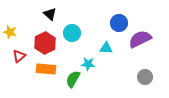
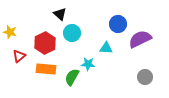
black triangle: moved 10 px right
blue circle: moved 1 px left, 1 px down
green semicircle: moved 1 px left, 2 px up
